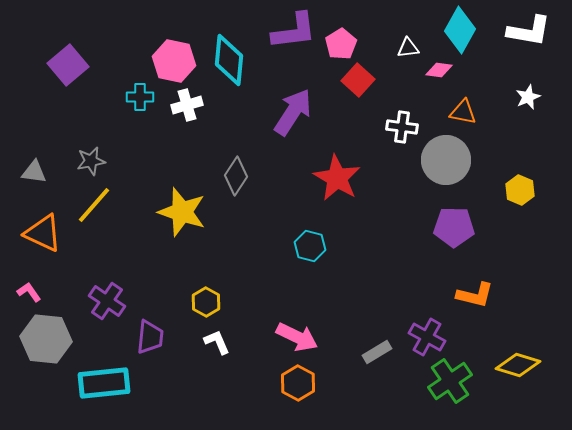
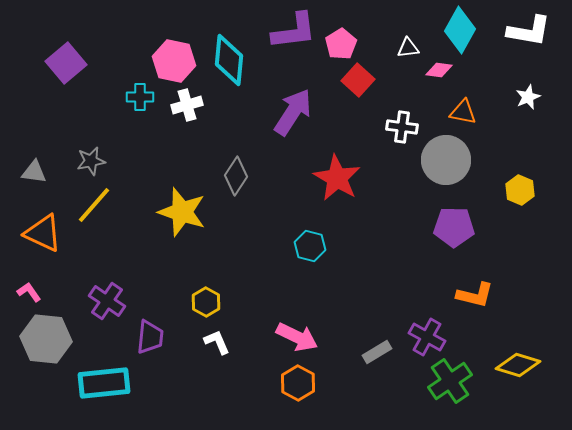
purple square at (68, 65): moved 2 px left, 2 px up
